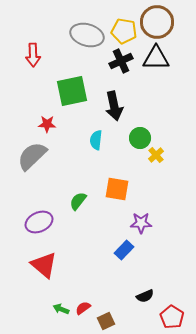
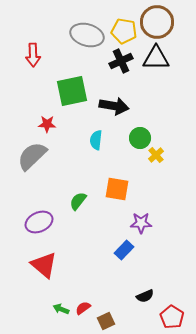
black arrow: rotated 68 degrees counterclockwise
